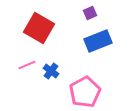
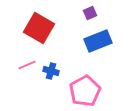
blue cross: rotated 21 degrees counterclockwise
pink pentagon: moved 1 px up
